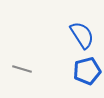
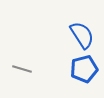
blue pentagon: moved 3 px left, 2 px up
